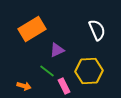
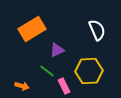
orange arrow: moved 2 px left
